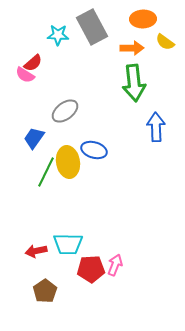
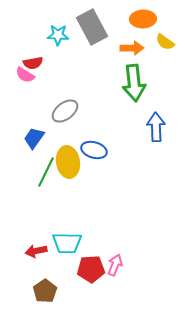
red semicircle: rotated 30 degrees clockwise
cyan trapezoid: moved 1 px left, 1 px up
